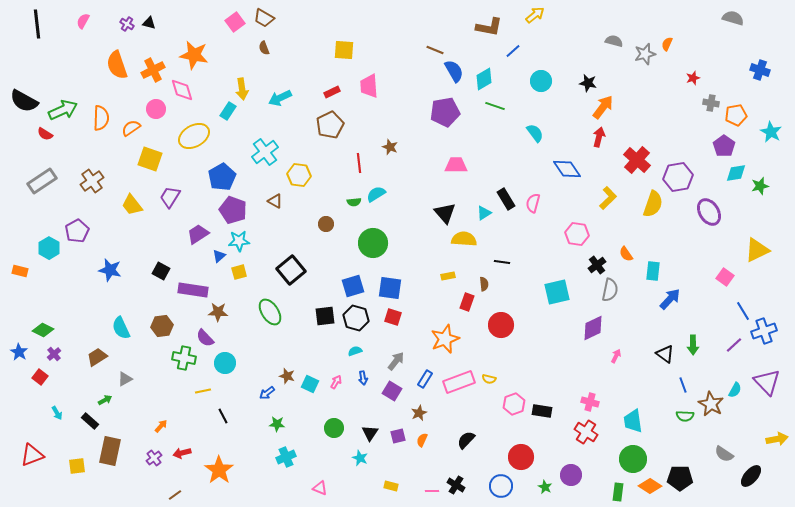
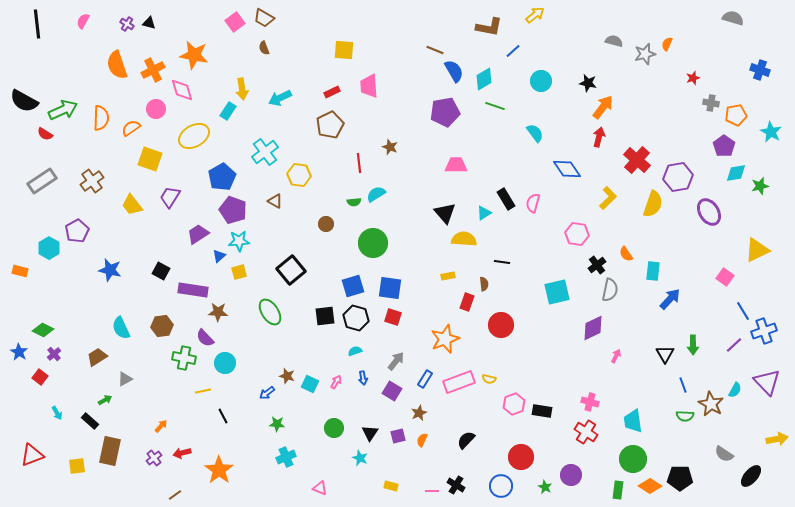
black triangle at (665, 354): rotated 24 degrees clockwise
green rectangle at (618, 492): moved 2 px up
